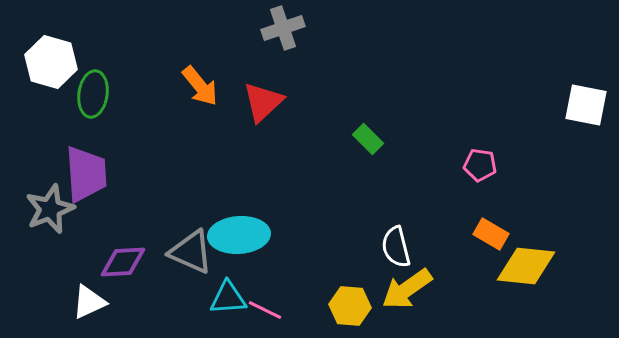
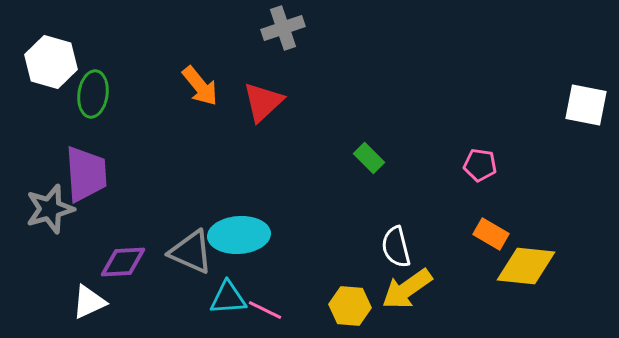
green rectangle: moved 1 px right, 19 px down
gray star: rotated 6 degrees clockwise
